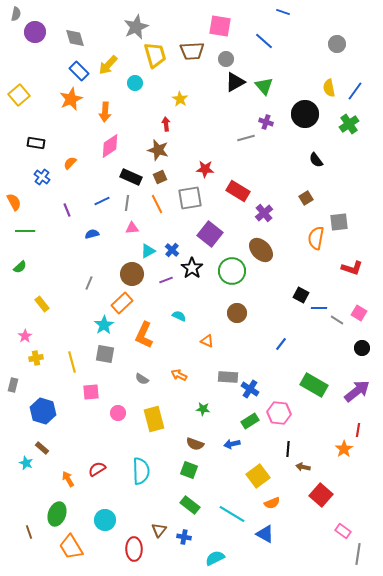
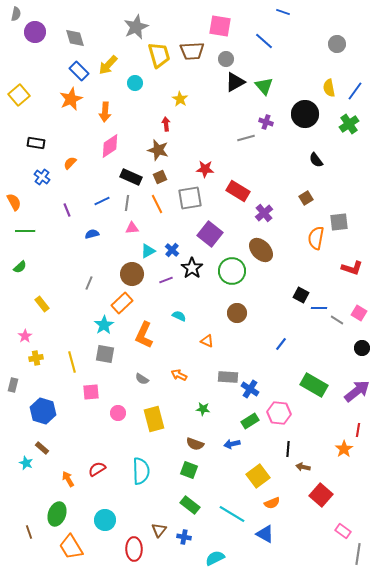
yellow trapezoid at (155, 55): moved 4 px right
